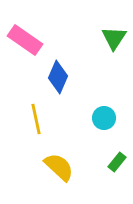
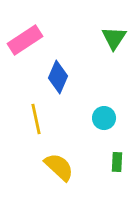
pink rectangle: rotated 68 degrees counterclockwise
green rectangle: rotated 36 degrees counterclockwise
